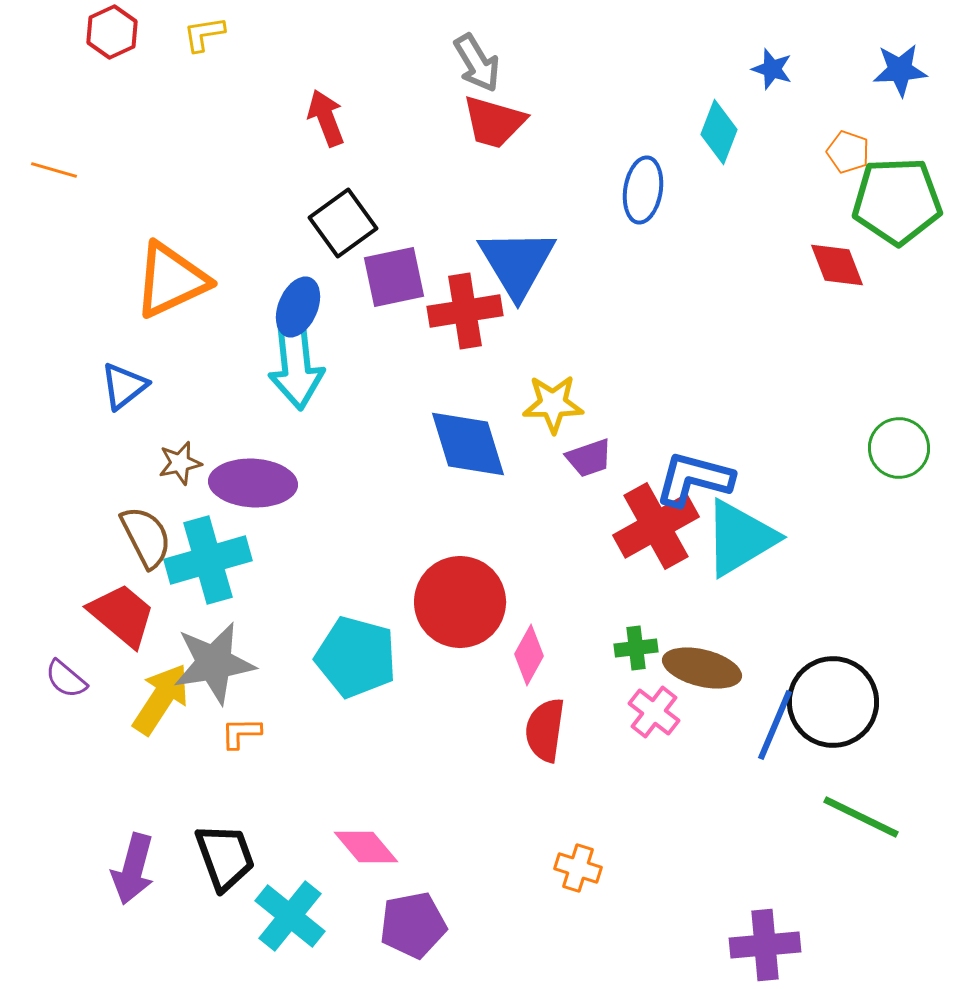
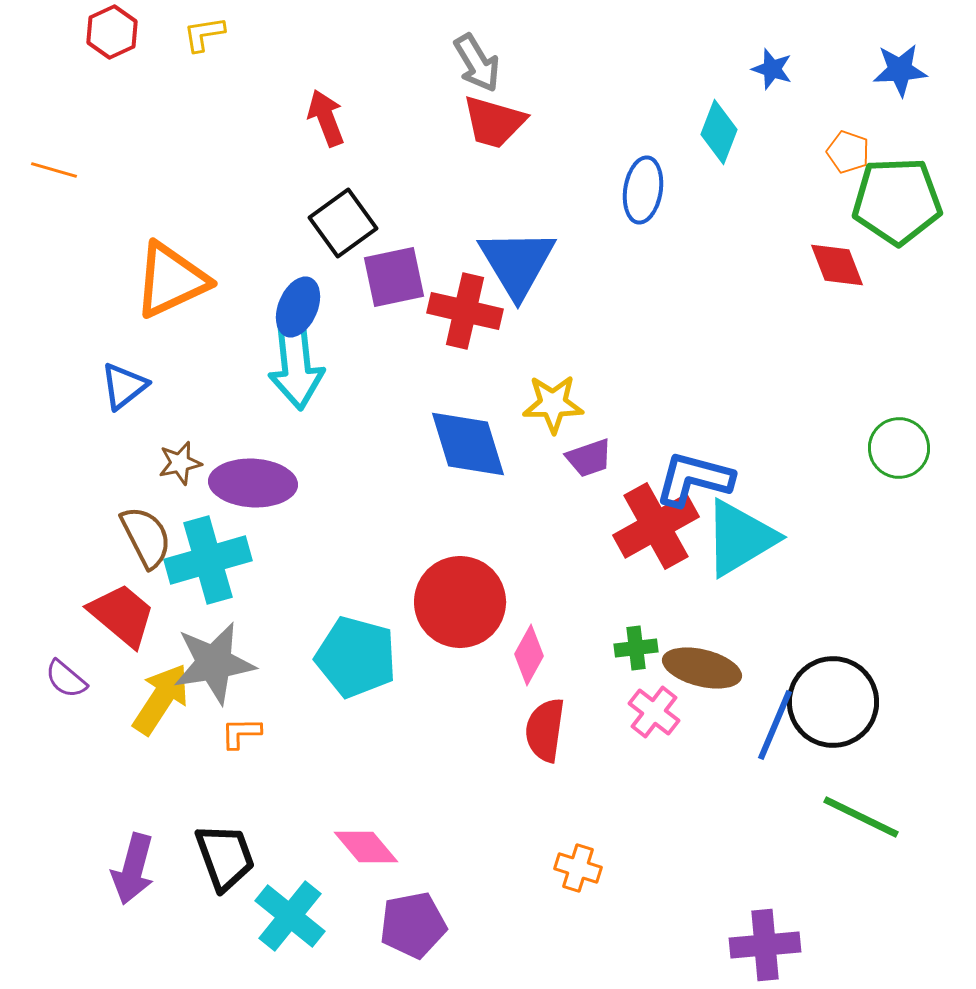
red cross at (465, 311): rotated 22 degrees clockwise
